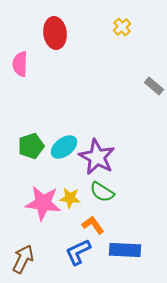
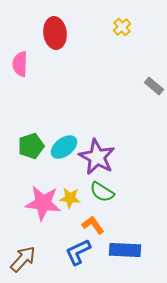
brown arrow: rotated 16 degrees clockwise
